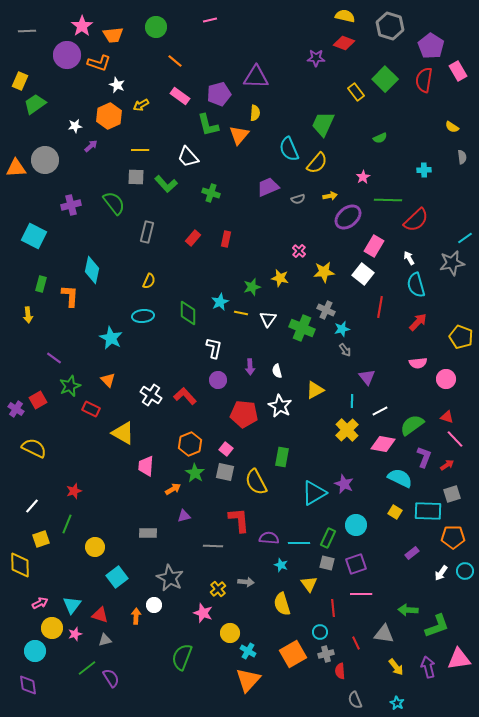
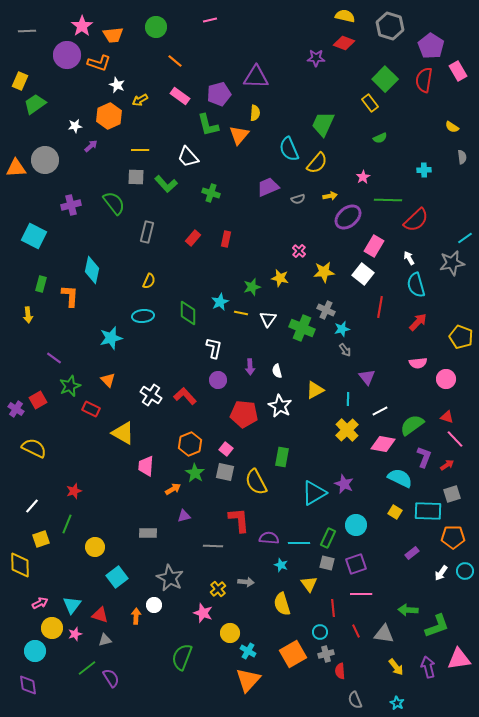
yellow rectangle at (356, 92): moved 14 px right, 11 px down
yellow arrow at (141, 105): moved 1 px left, 5 px up
cyan star at (111, 338): rotated 30 degrees clockwise
cyan line at (352, 401): moved 4 px left, 2 px up
red line at (356, 643): moved 12 px up
